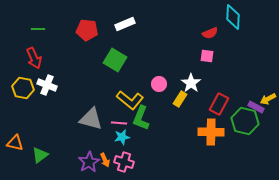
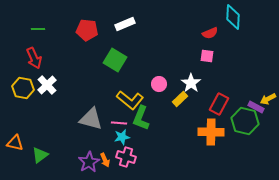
white cross: rotated 24 degrees clockwise
yellow rectangle: rotated 14 degrees clockwise
pink cross: moved 2 px right, 5 px up
